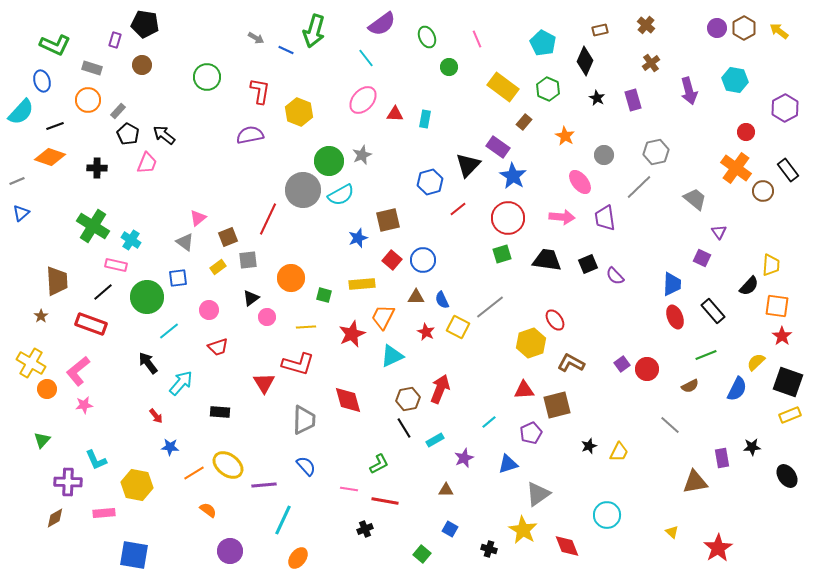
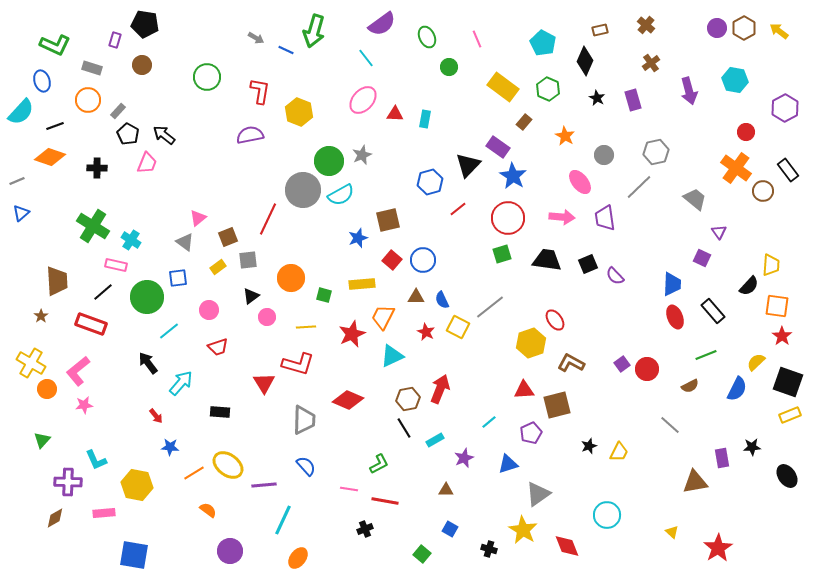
black triangle at (251, 298): moved 2 px up
red diamond at (348, 400): rotated 52 degrees counterclockwise
